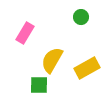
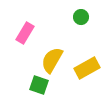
green square: rotated 18 degrees clockwise
